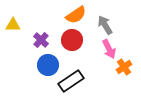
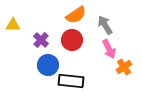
black rectangle: rotated 40 degrees clockwise
